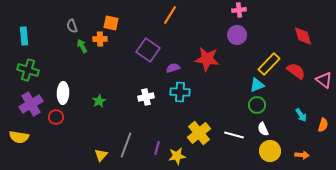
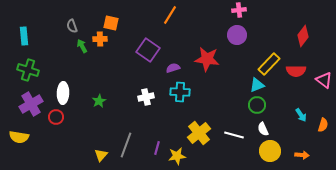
red diamond: rotated 55 degrees clockwise
red semicircle: rotated 144 degrees clockwise
